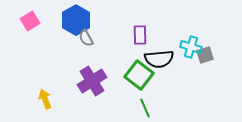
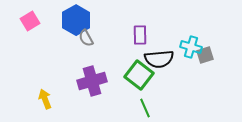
purple cross: rotated 16 degrees clockwise
